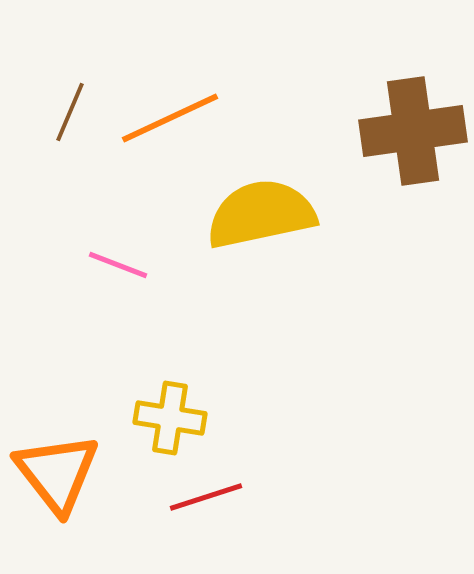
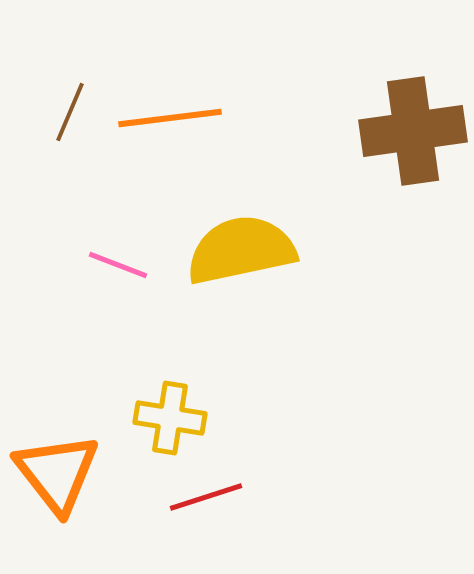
orange line: rotated 18 degrees clockwise
yellow semicircle: moved 20 px left, 36 px down
